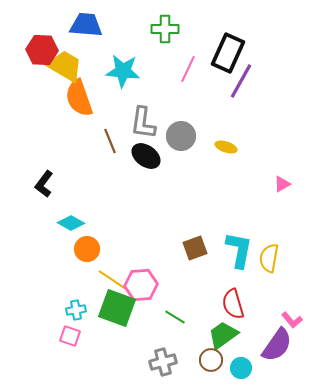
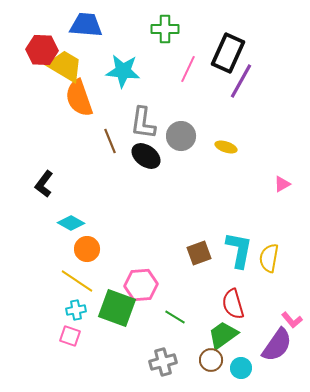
brown square: moved 4 px right, 5 px down
yellow line: moved 37 px left
